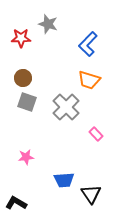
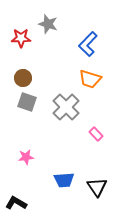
orange trapezoid: moved 1 px right, 1 px up
black triangle: moved 6 px right, 7 px up
